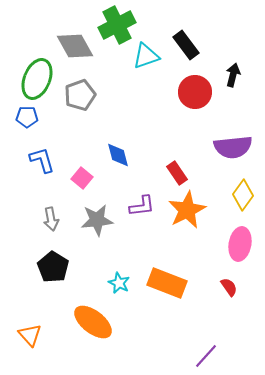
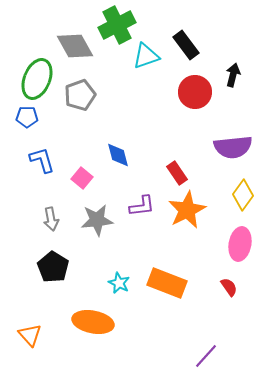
orange ellipse: rotated 27 degrees counterclockwise
